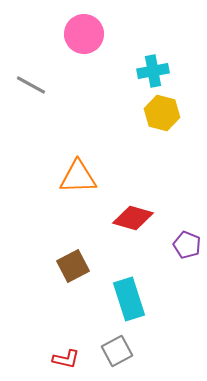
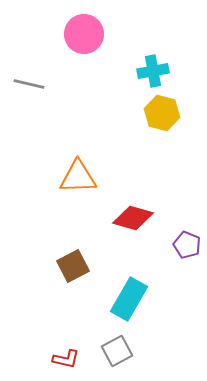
gray line: moved 2 px left, 1 px up; rotated 16 degrees counterclockwise
cyan rectangle: rotated 48 degrees clockwise
